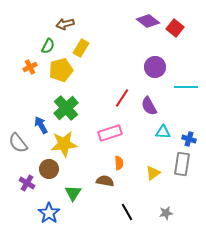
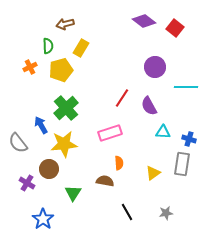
purple diamond: moved 4 px left
green semicircle: rotated 28 degrees counterclockwise
blue star: moved 6 px left, 6 px down
